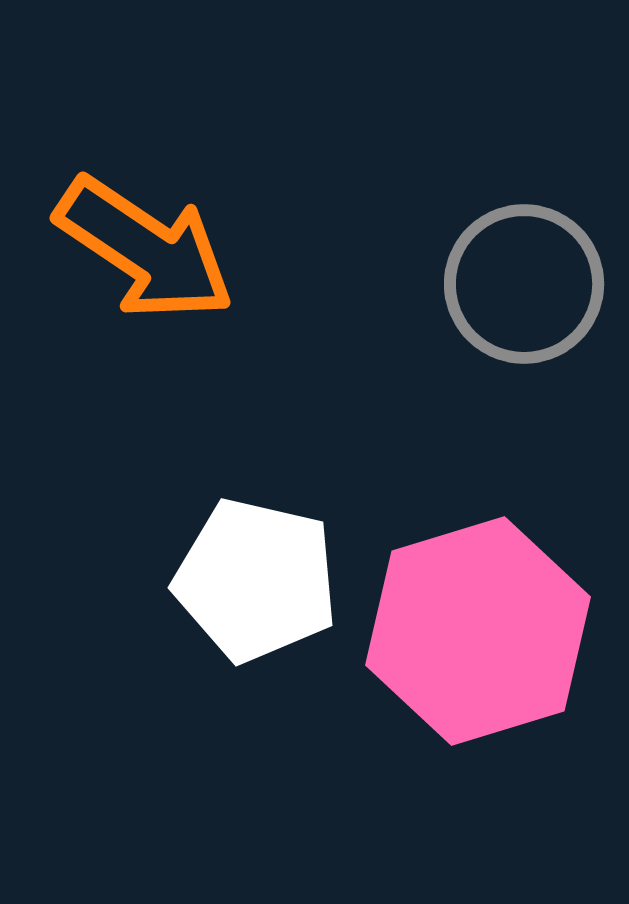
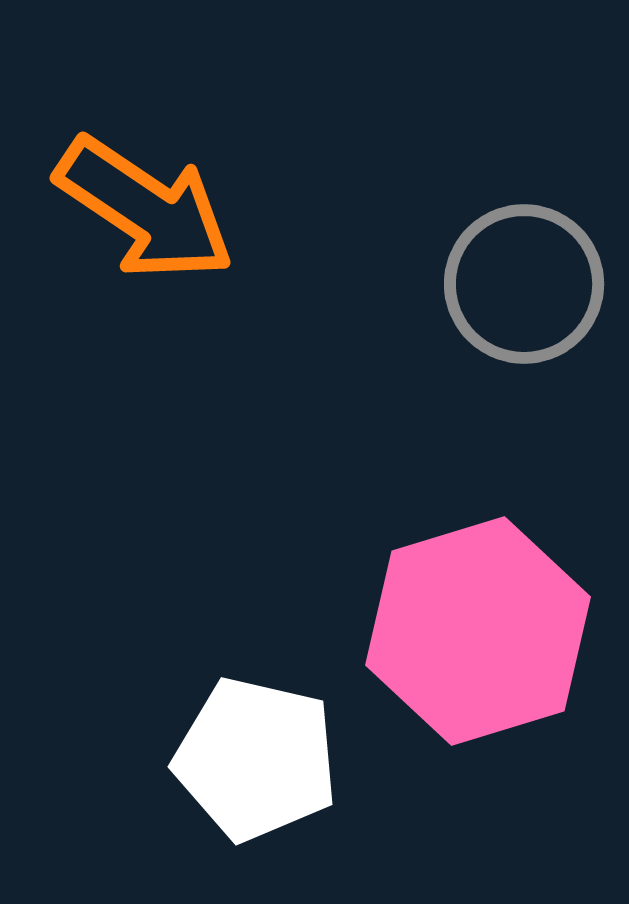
orange arrow: moved 40 px up
white pentagon: moved 179 px down
